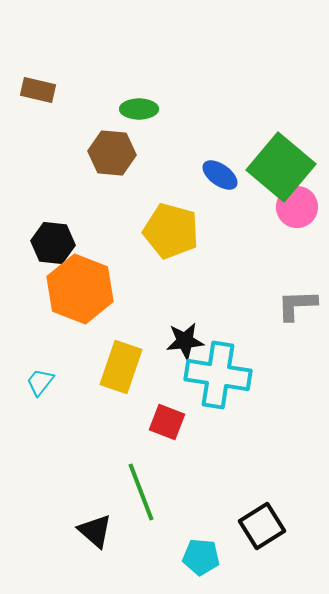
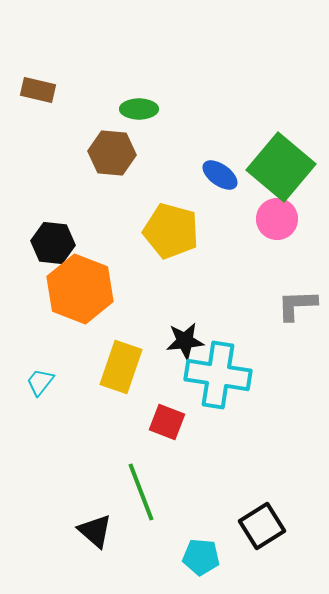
pink circle: moved 20 px left, 12 px down
